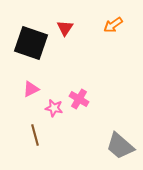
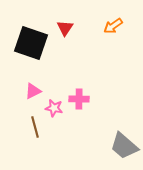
orange arrow: moved 1 px down
pink triangle: moved 2 px right, 2 px down
pink cross: rotated 30 degrees counterclockwise
brown line: moved 8 px up
gray trapezoid: moved 4 px right
